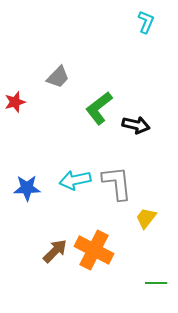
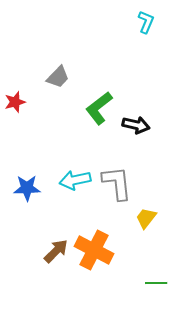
brown arrow: moved 1 px right
